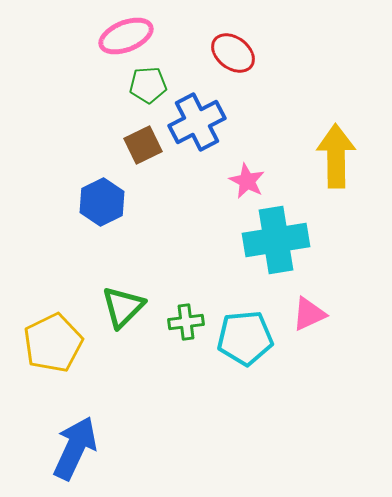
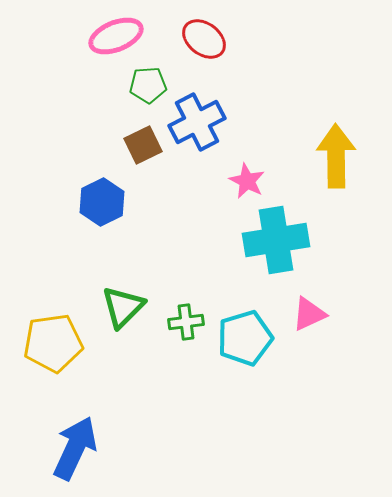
pink ellipse: moved 10 px left
red ellipse: moved 29 px left, 14 px up
cyan pentagon: rotated 12 degrees counterclockwise
yellow pentagon: rotated 18 degrees clockwise
